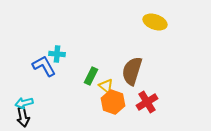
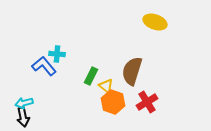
blue L-shape: rotated 10 degrees counterclockwise
